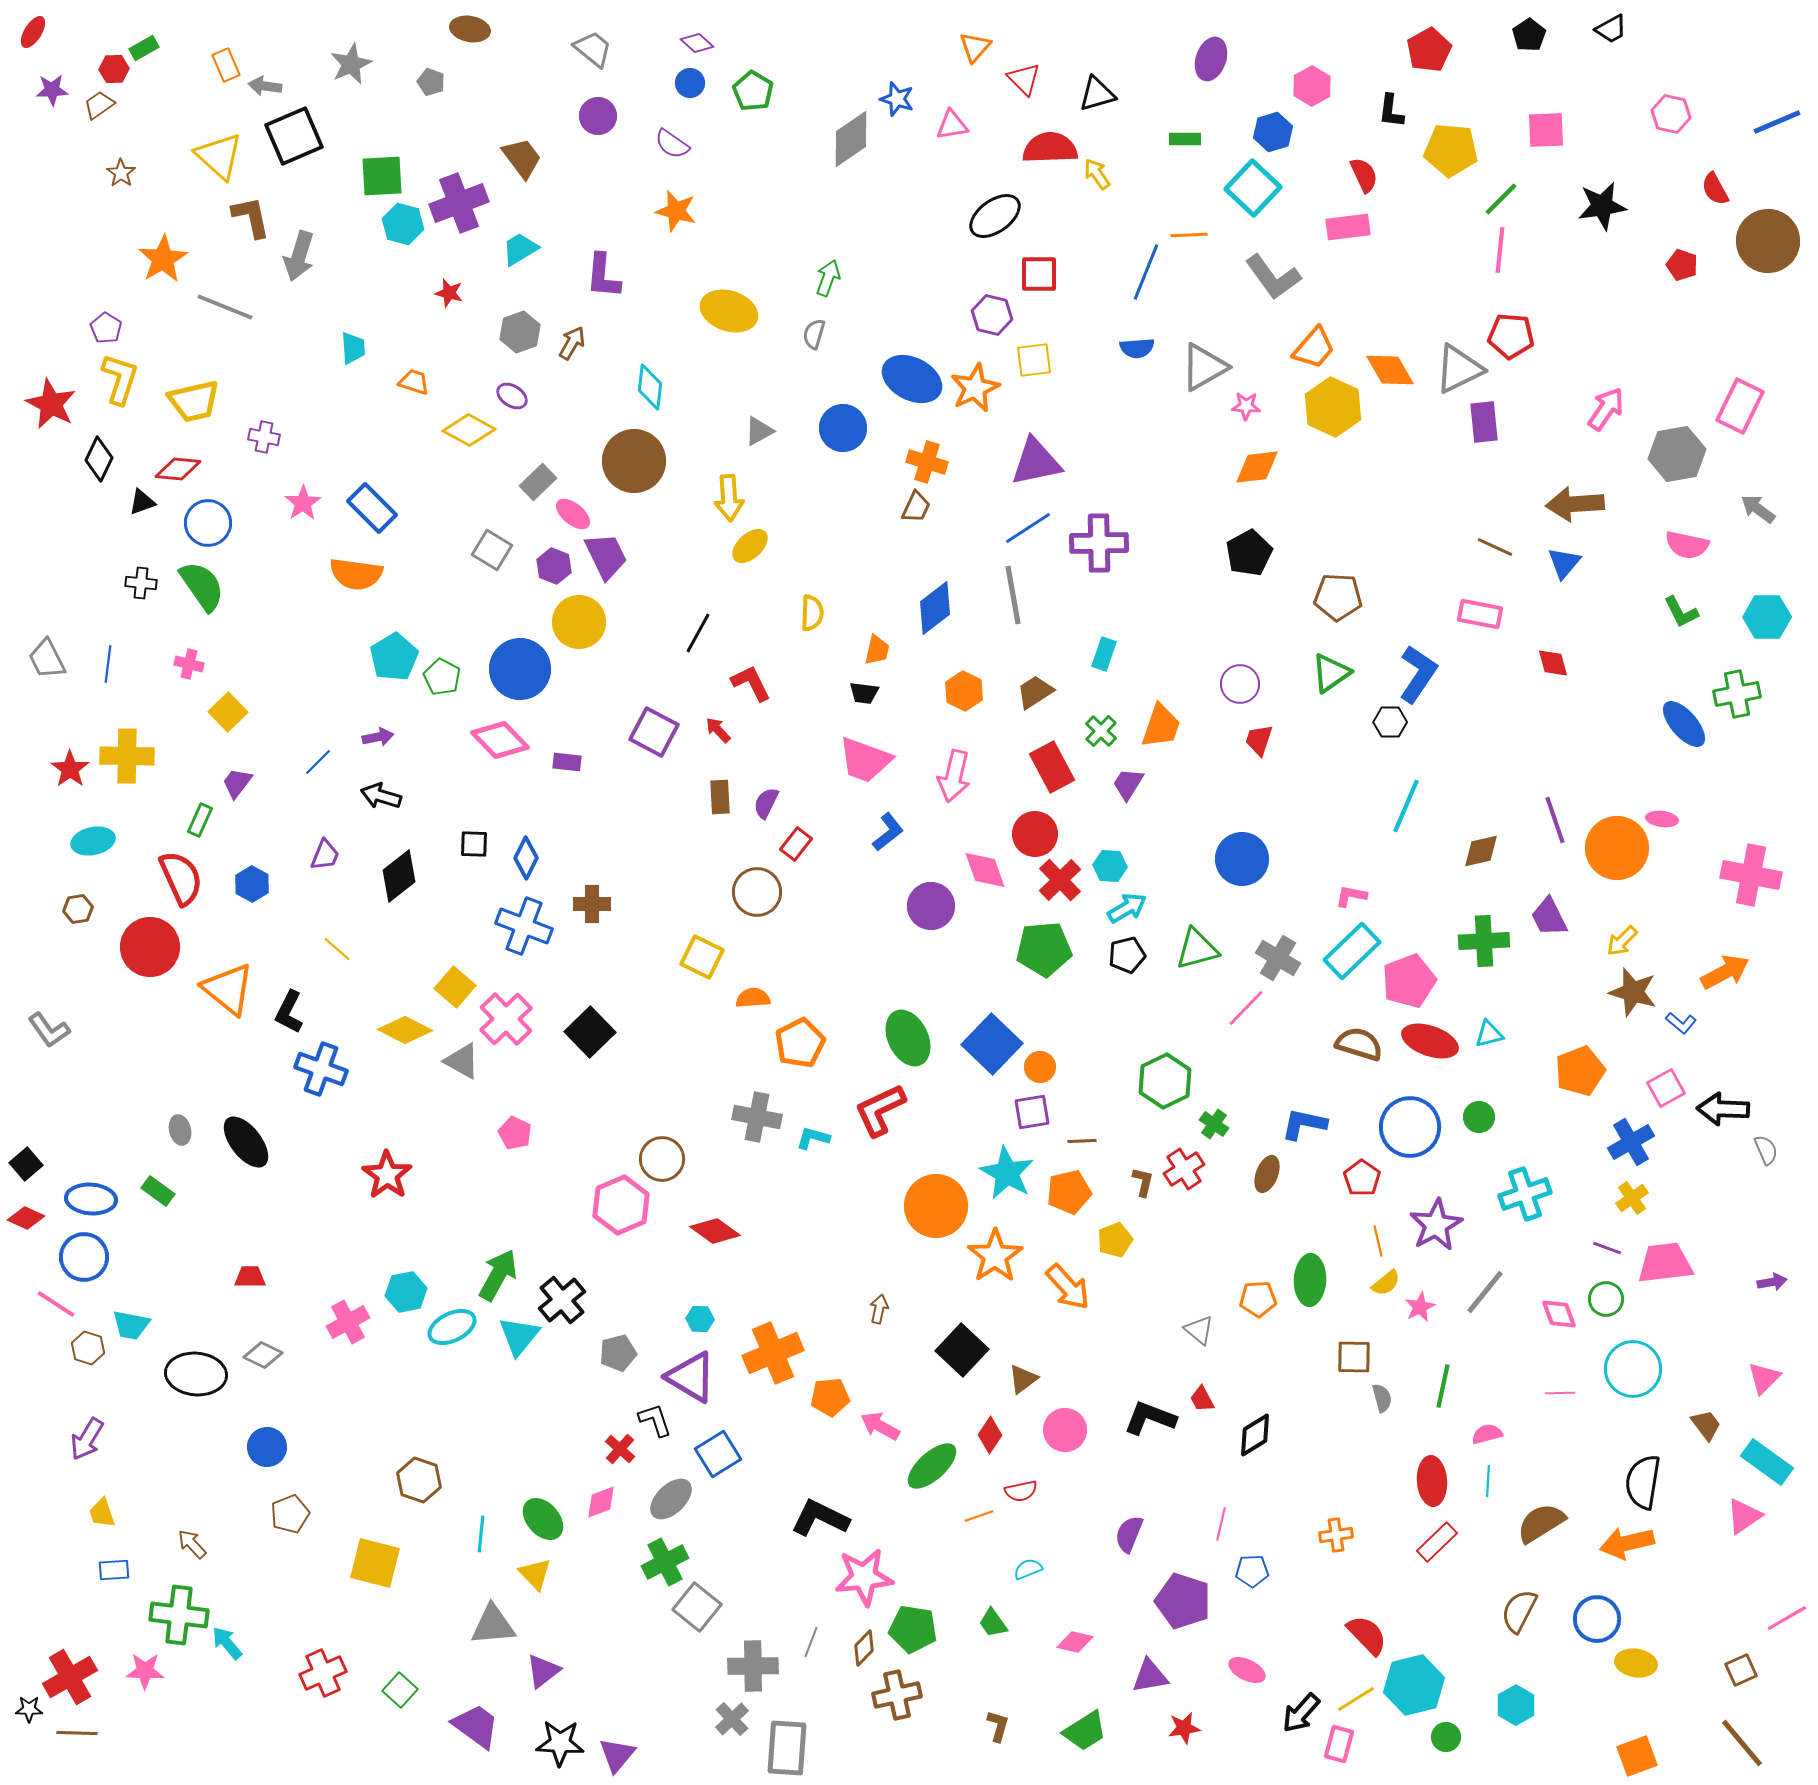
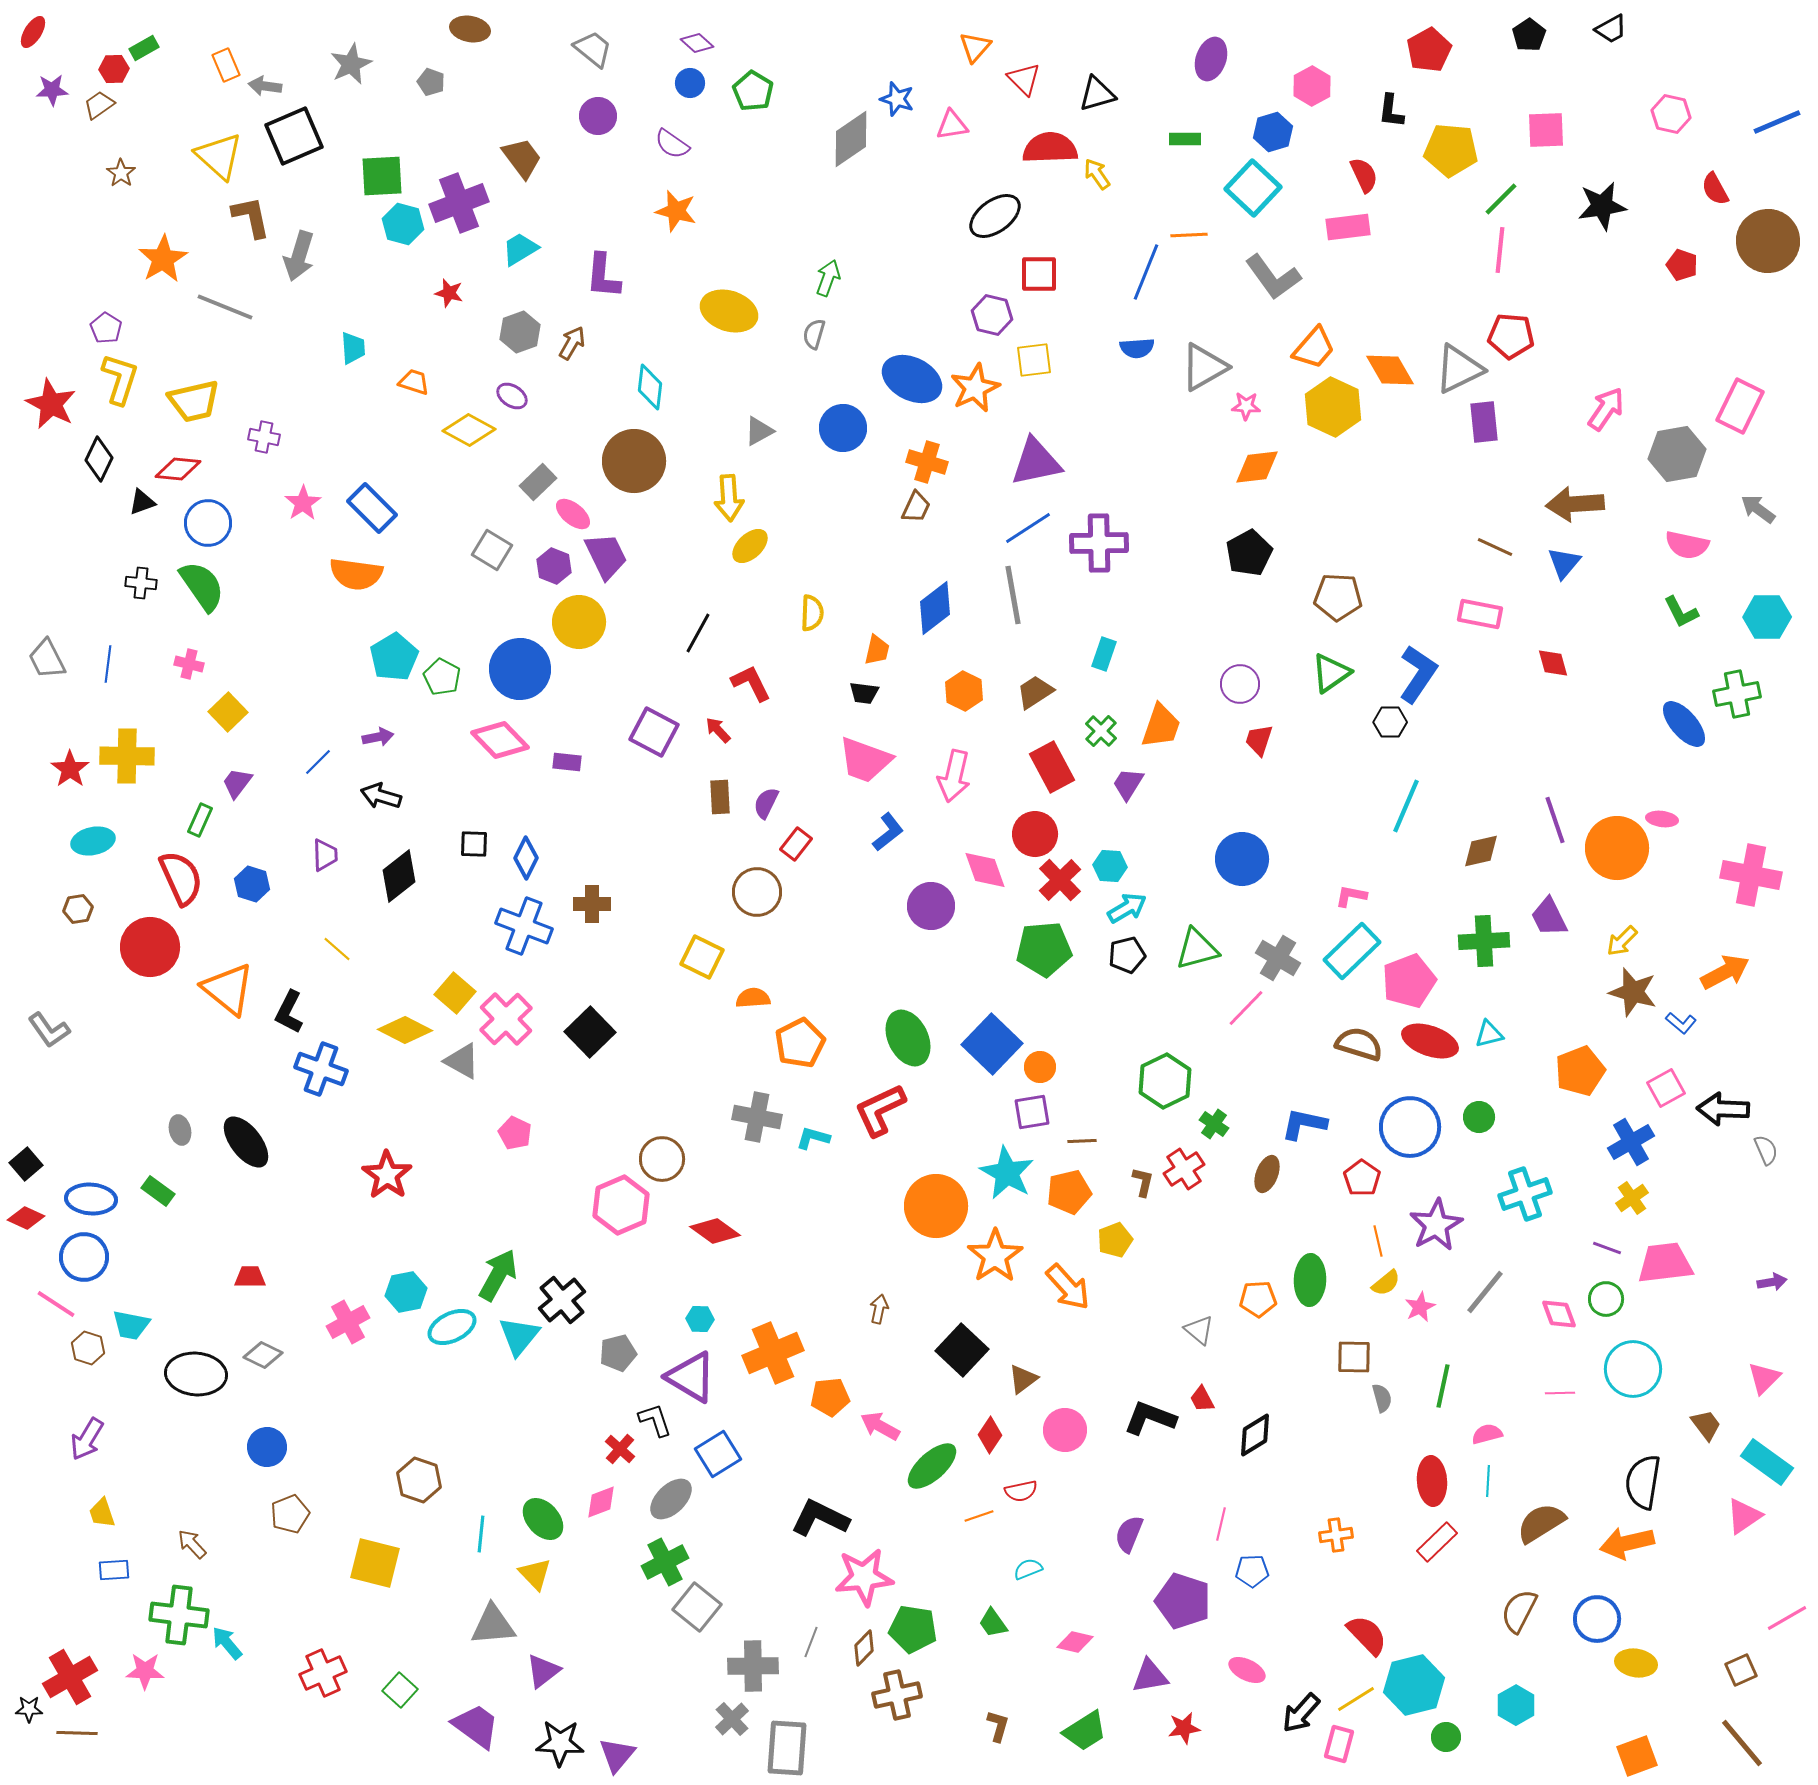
purple trapezoid at (325, 855): rotated 24 degrees counterclockwise
blue hexagon at (252, 884): rotated 12 degrees counterclockwise
yellow square at (455, 987): moved 6 px down
